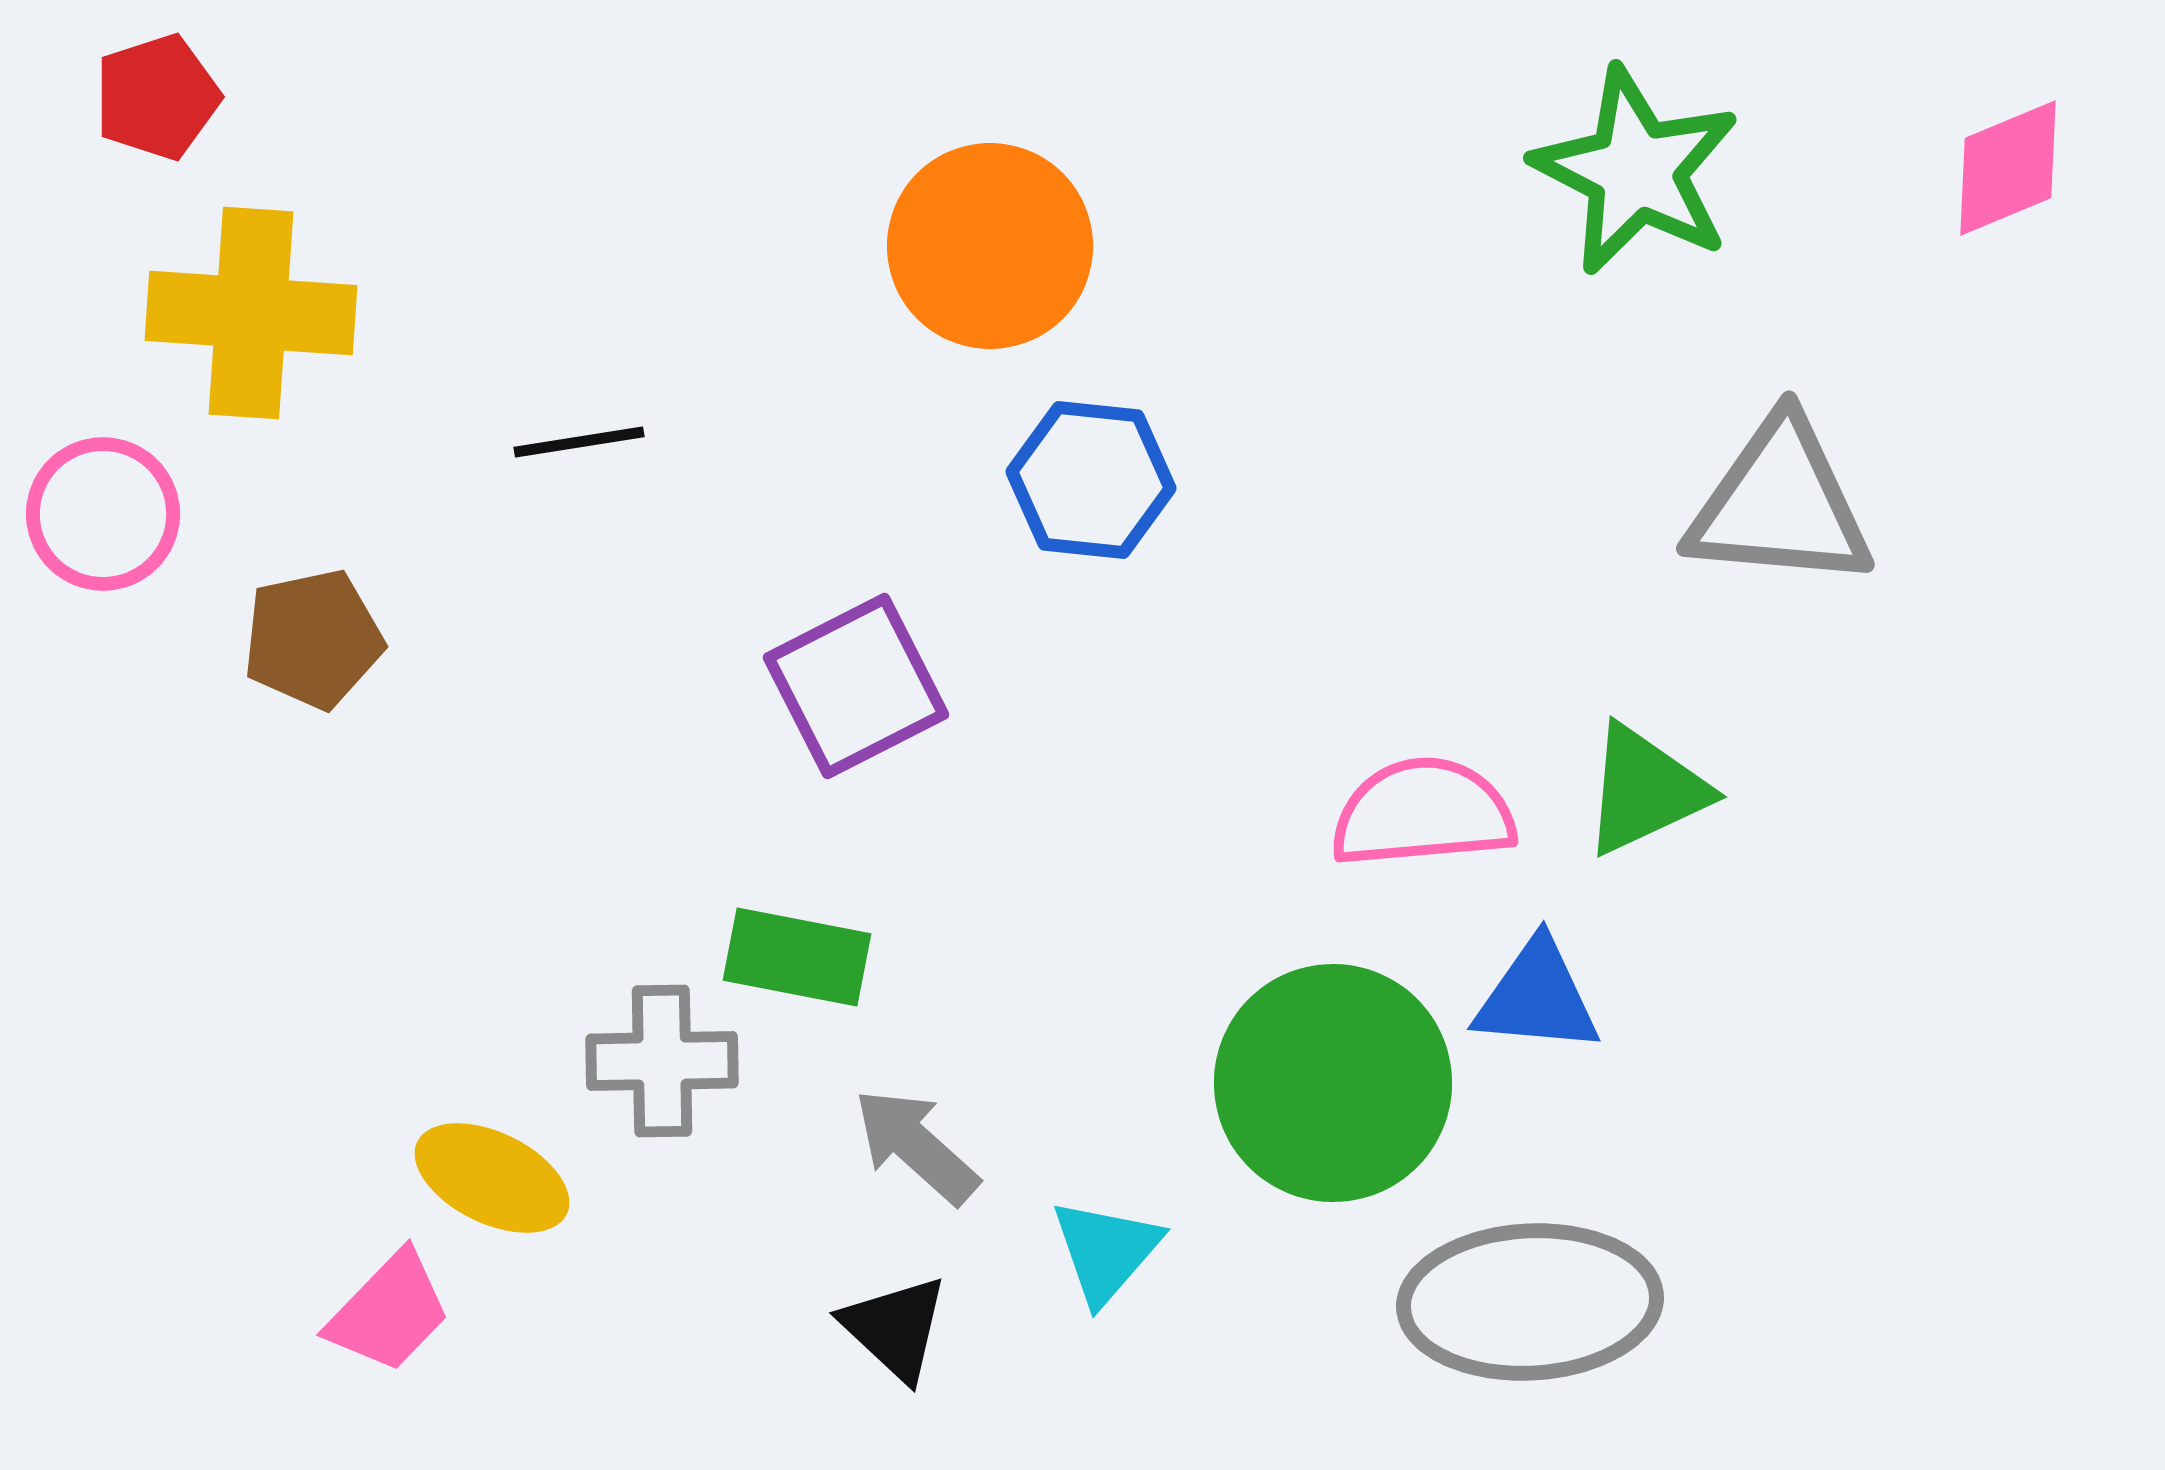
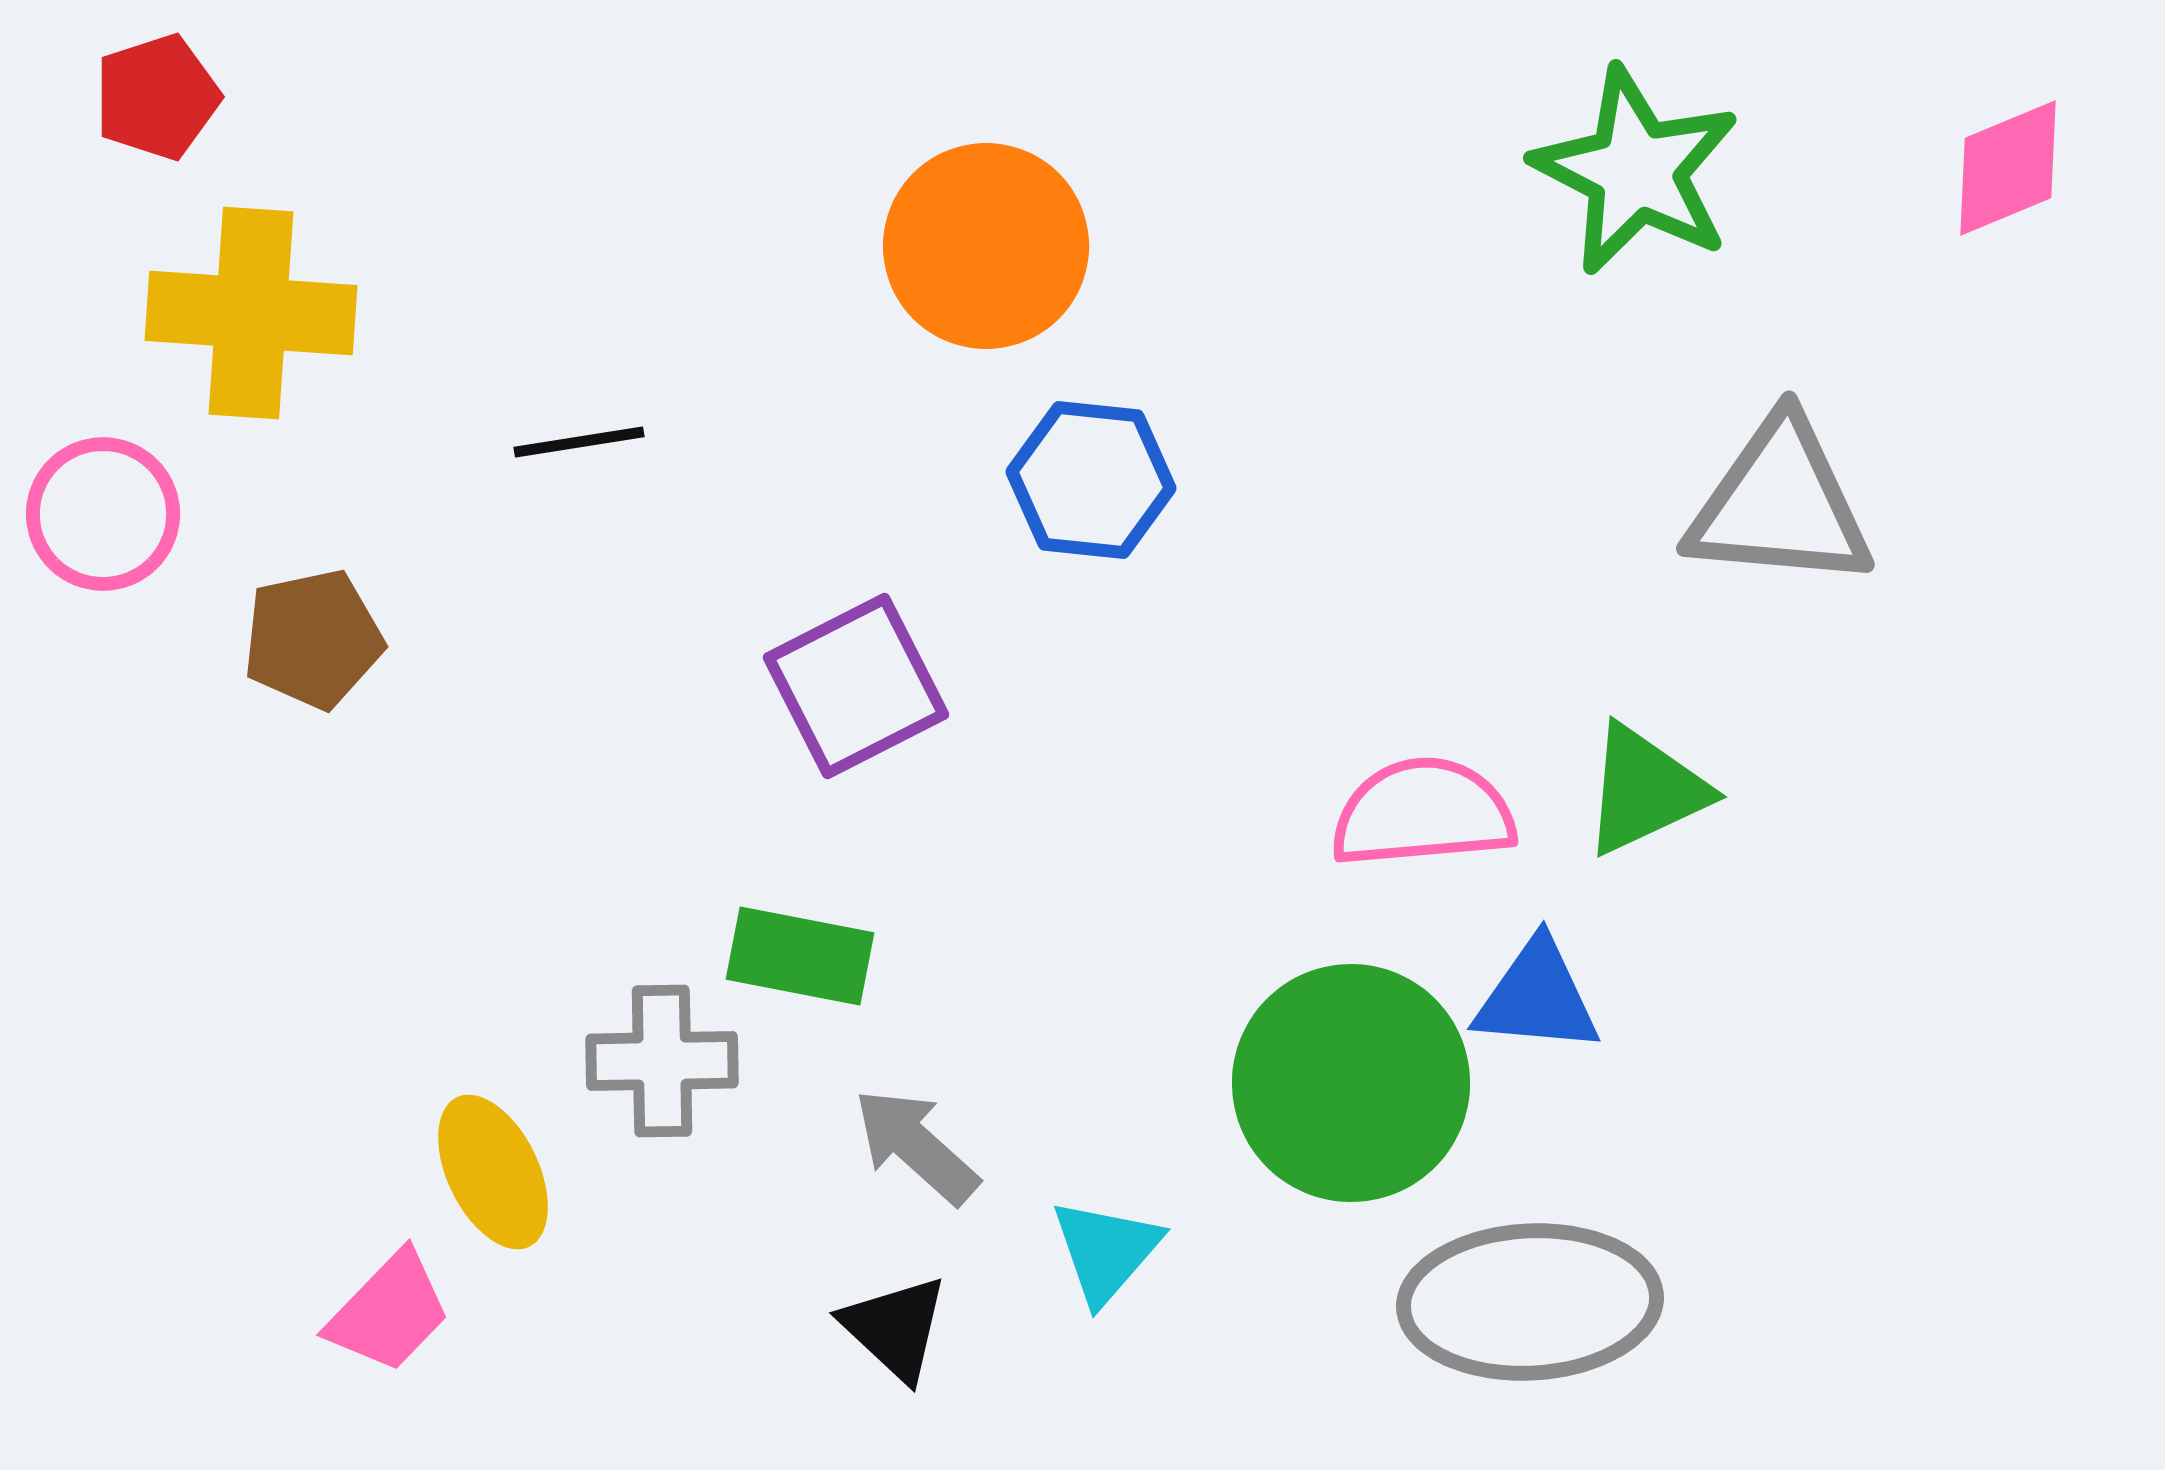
orange circle: moved 4 px left
green rectangle: moved 3 px right, 1 px up
green circle: moved 18 px right
yellow ellipse: moved 1 px right, 6 px up; rotated 38 degrees clockwise
